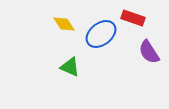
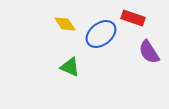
yellow diamond: moved 1 px right
